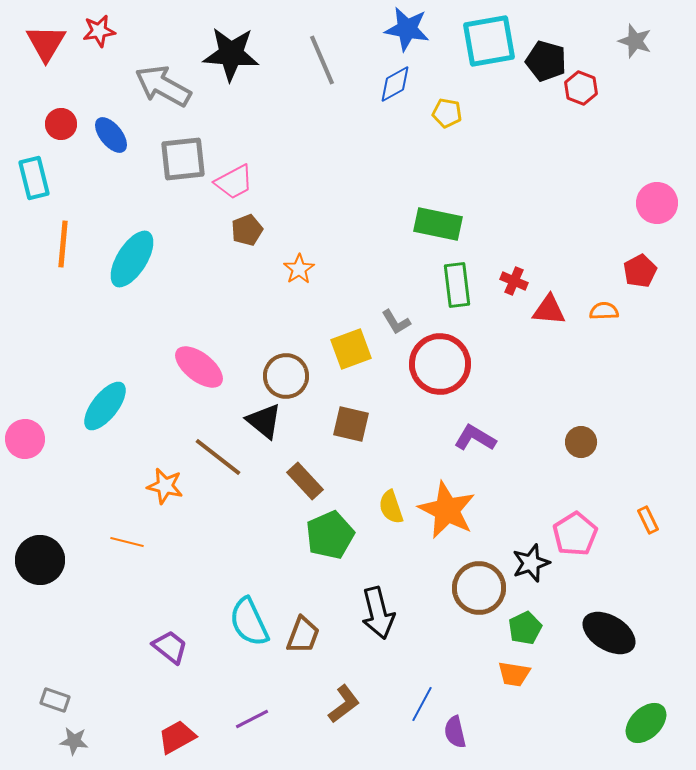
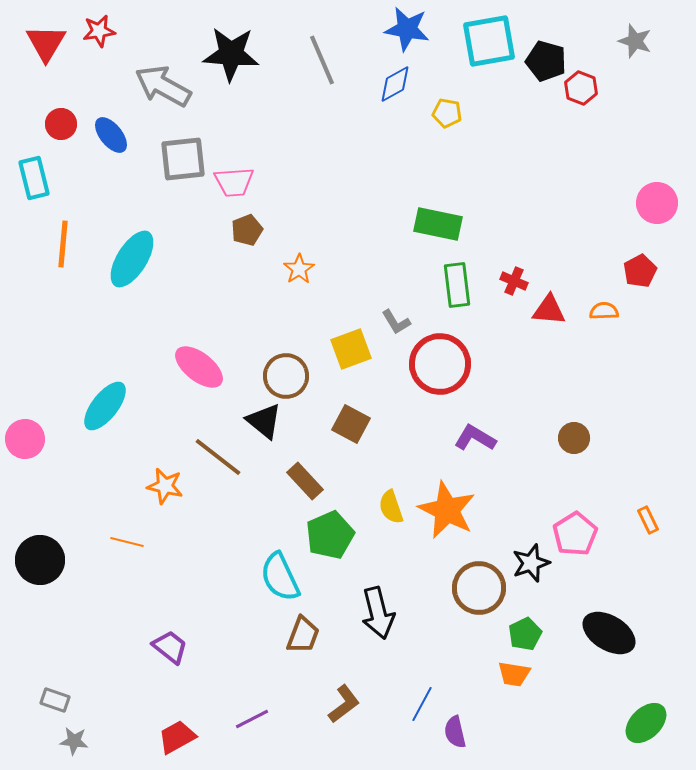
pink trapezoid at (234, 182): rotated 24 degrees clockwise
brown square at (351, 424): rotated 15 degrees clockwise
brown circle at (581, 442): moved 7 px left, 4 px up
cyan semicircle at (249, 622): moved 31 px right, 45 px up
green pentagon at (525, 628): moved 6 px down
